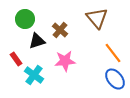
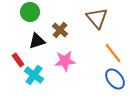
green circle: moved 5 px right, 7 px up
red rectangle: moved 2 px right, 1 px down
